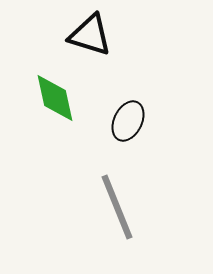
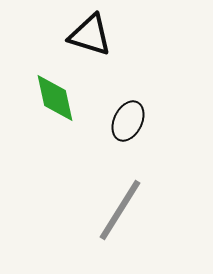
gray line: moved 3 px right, 3 px down; rotated 54 degrees clockwise
